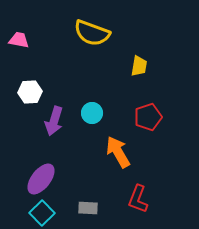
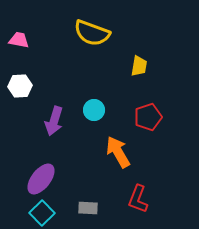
white hexagon: moved 10 px left, 6 px up
cyan circle: moved 2 px right, 3 px up
